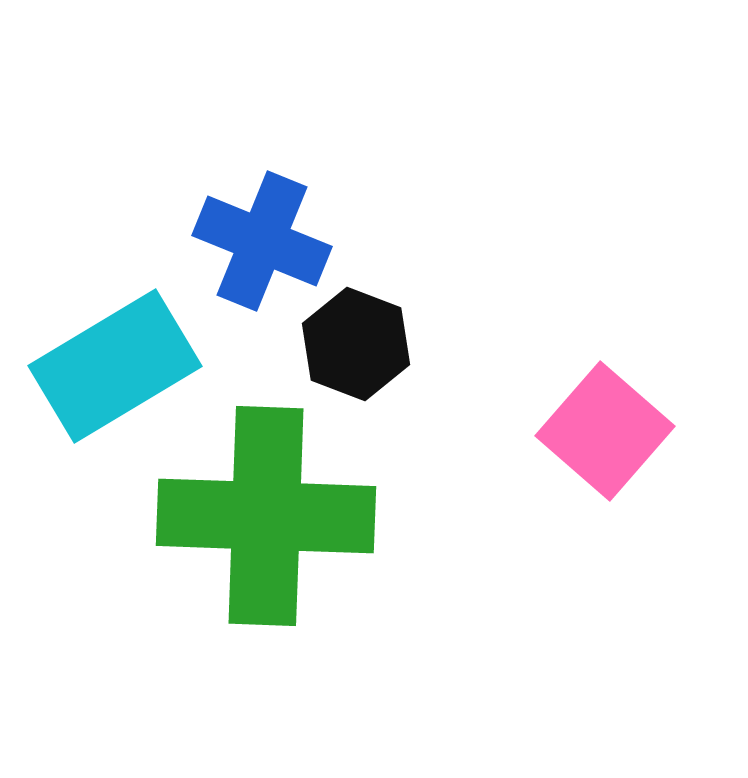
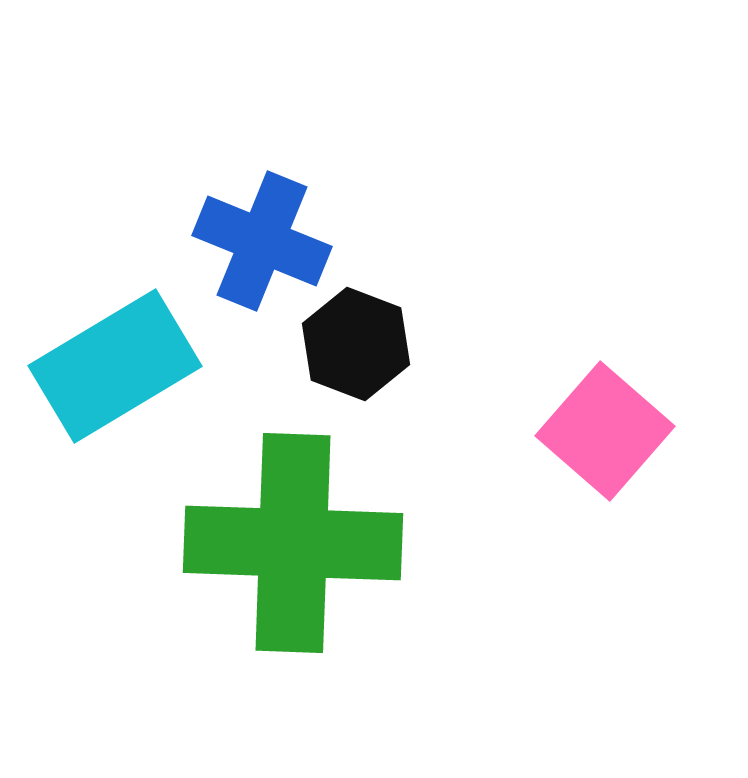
green cross: moved 27 px right, 27 px down
